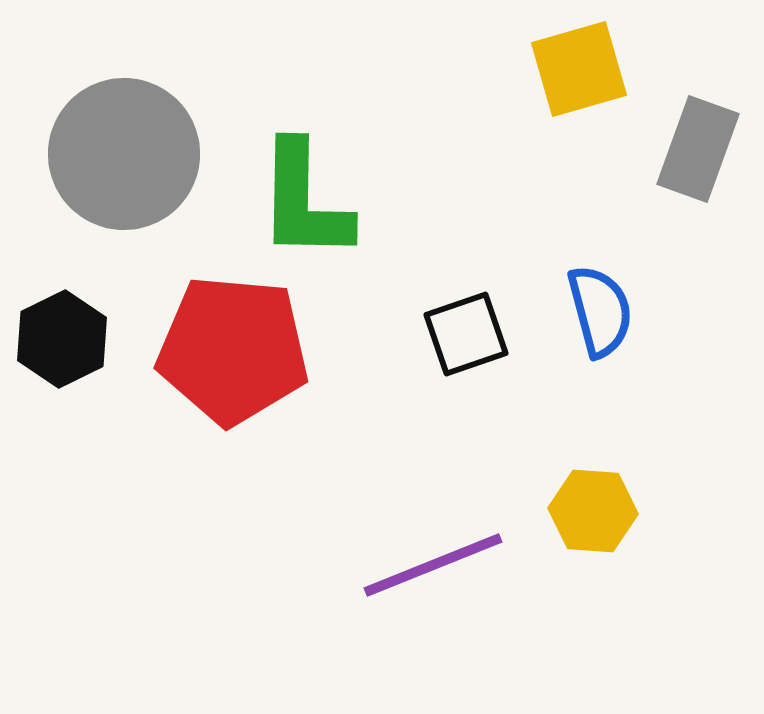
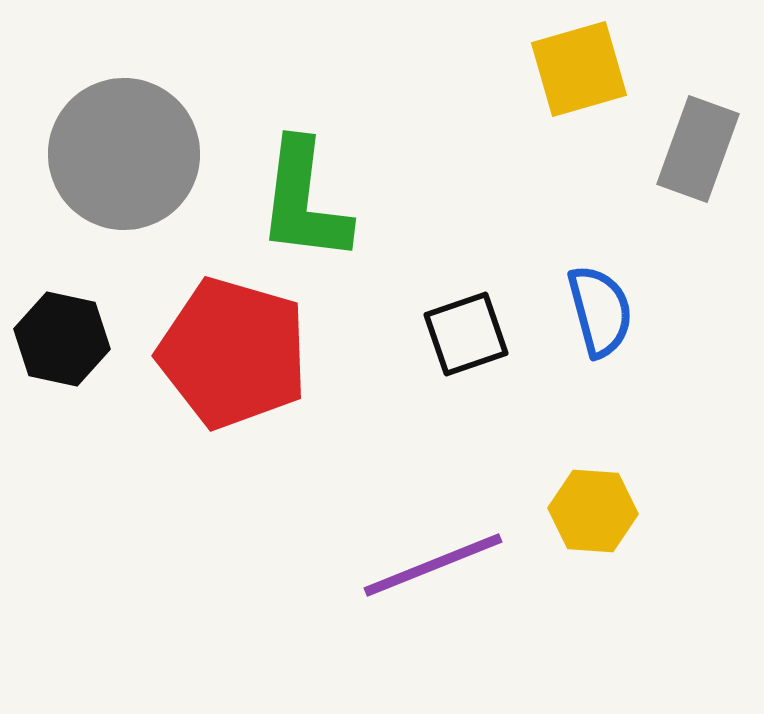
green L-shape: rotated 6 degrees clockwise
black hexagon: rotated 22 degrees counterclockwise
red pentagon: moved 3 px down; rotated 11 degrees clockwise
